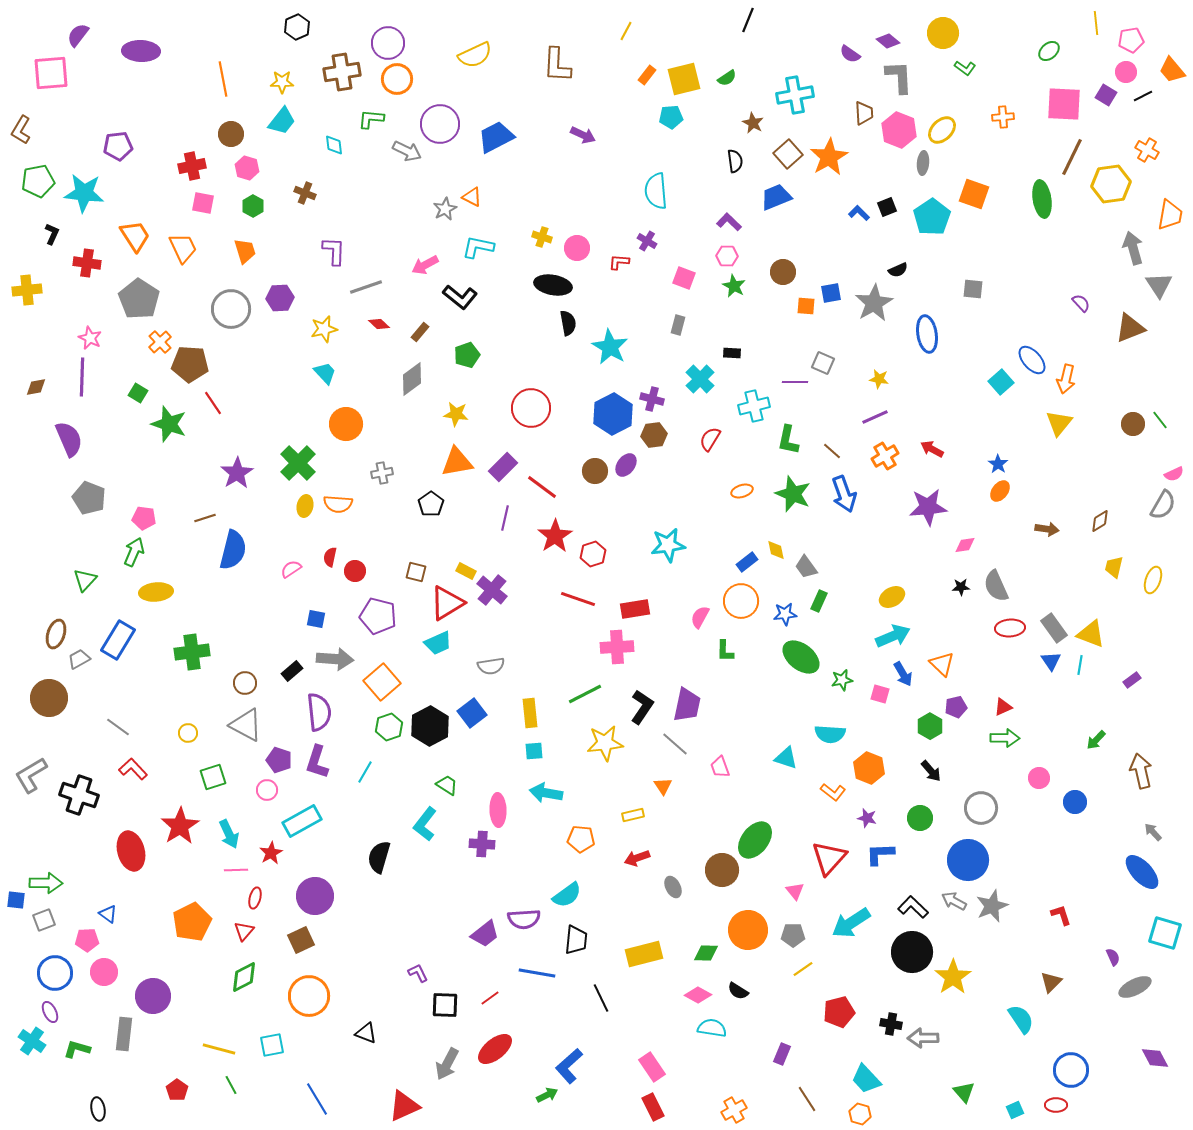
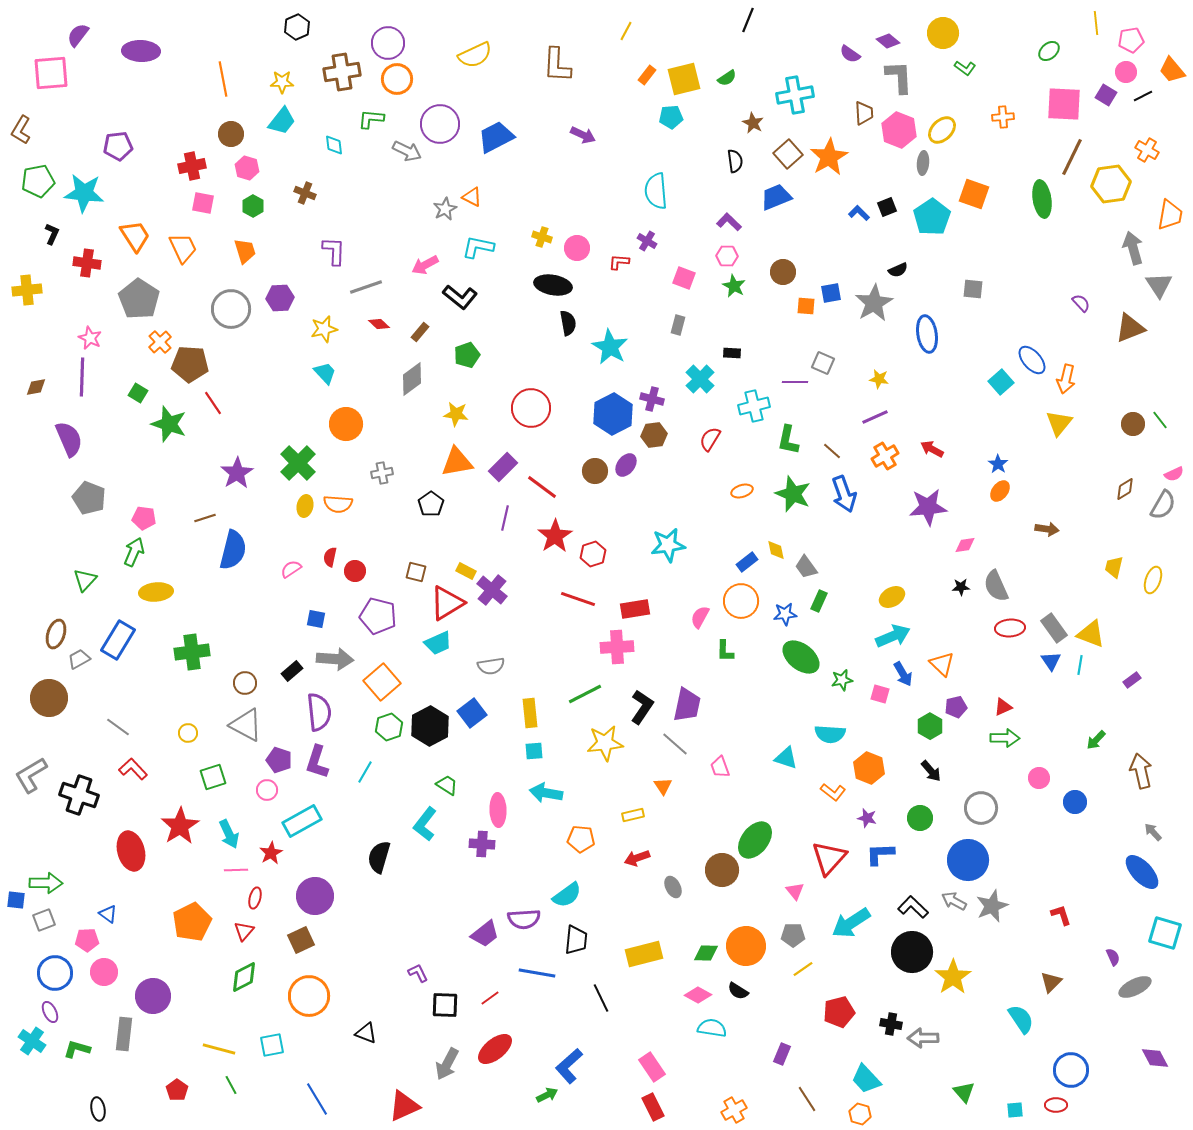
brown diamond at (1100, 521): moved 25 px right, 32 px up
orange circle at (748, 930): moved 2 px left, 16 px down
cyan square at (1015, 1110): rotated 18 degrees clockwise
